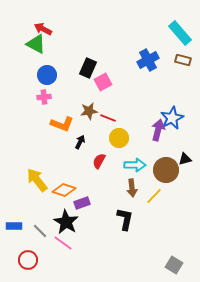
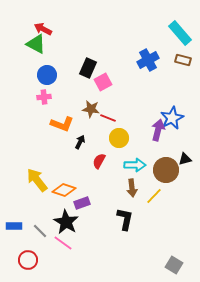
brown star: moved 2 px right, 2 px up; rotated 18 degrees clockwise
